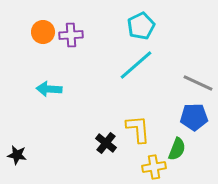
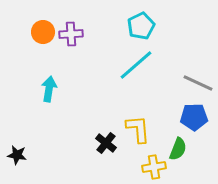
purple cross: moved 1 px up
cyan arrow: rotated 95 degrees clockwise
green semicircle: moved 1 px right
